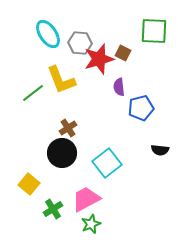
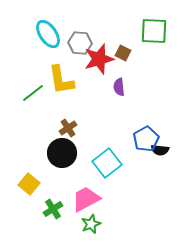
yellow L-shape: rotated 12 degrees clockwise
blue pentagon: moved 5 px right, 31 px down; rotated 15 degrees counterclockwise
